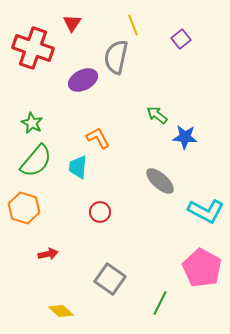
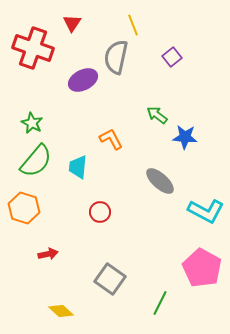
purple square: moved 9 px left, 18 px down
orange L-shape: moved 13 px right, 1 px down
